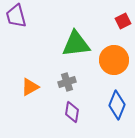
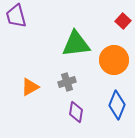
red square: rotated 21 degrees counterclockwise
purple diamond: moved 4 px right
